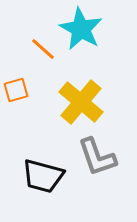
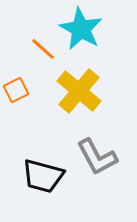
orange square: rotated 10 degrees counterclockwise
yellow cross: moved 2 px left, 11 px up
gray L-shape: rotated 9 degrees counterclockwise
